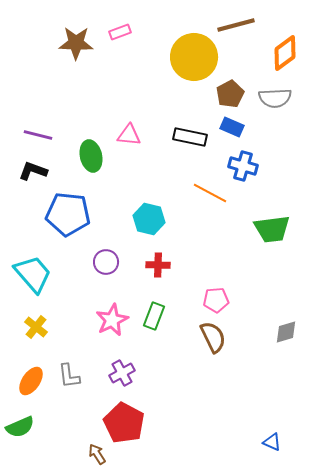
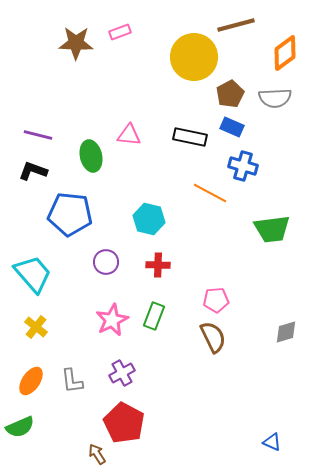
blue pentagon: moved 2 px right
gray L-shape: moved 3 px right, 5 px down
